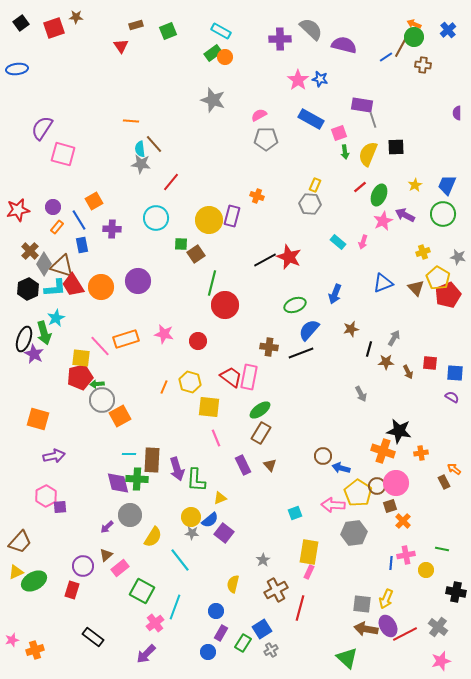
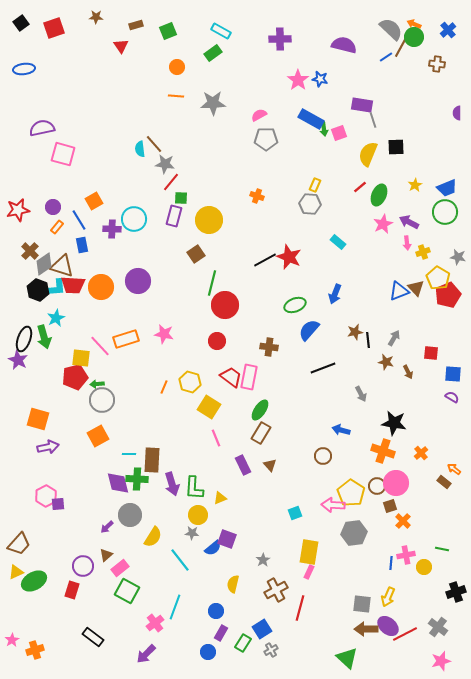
brown star at (76, 17): moved 20 px right
gray semicircle at (311, 29): moved 80 px right
orange circle at (225, 57): moved 48 px left, 10 px down
brown cross at (423, 65): moved 14 px right, 1 px up
blue ellipse at (17, 69): moved 7 px right
gray star at (213, 100): moved 3 px down; rotated 20 degrees counterclockwise
orange line at (131, 121): moved 45 px right, 25 px up
purple semicircle at (42, 128): rotated 45 degrees clockwise
green arrow at (345, 152): moved 21 px left, 23 px up
gray star at (141, 164): moved 24 px right
blue trapezoid at (447, 185): moved 3 px down; rotated 135 degrees counterclockwise
green circle at (443, 214): moved 2 px right, 2 px up
purple arrow at (405, 215): moved 4 px right, 7 px down
purple rectangle at (232, 216): moved 58 px left
cyan circle at (156, 218): moved 22 px left, 1 px down
pink star at (383, 221): moved 3 px down
pink arrow at (363, 242): moved 44 px right, 1 px down; rotated 24 degrees counterclockwise
green square at (181, 244): moved 46 px up
gray diamond at (44, 264): rotated 25 degrees clockwise
blue triangle at (383, 283): moved 16 px right, 8 px down
red trapezoid at (73, 285): rotated 55 degrees counterclockwise
black hexagon at (28, 289): moved 10 px right, 1 px down; rotated 15 degrees counterclockwise
brown star at (351, 329): moved 4 px right, 3 px down
green arrow at (44, 333): moved 4 px down
red circle at (198, 341): moved 19 px right
black line at (369, 349): moved 1 px left, 9 px up; rotated 21 degrees counterclockwise
black line at (301, 353): moved 22 px right, 15 px down
purple star at (34, 354): moved 16 px left, 6 px down
brown star at (386, 362): rotated 14 degrees clockwise
red square at (430, 363): moved 1 px right, 10 px up
blue square at (455, 373): moved 2 px left, 1 px down
red pentagon at (80, 377): moved 5 px left
yellow square at (209, 407): rotated 25 degrees clockwise
green ellipse at (260, 410): rotated 20 degrees counterclockwise
orange square at (120, 416): moved 22 px left, 20 px down
black star at (399, 431): moved 5 px left, 8 px up
orange cross at (421, 453): rotated 32 degrees counterclockwise
purple arrow at (54, 456): moved 6 px left, 9 px up
blue arrow at (341, 468): moved 38 px up
purple arrow at (177, 469): moved 5 px left, 15 px down
green L-shape at (196, 480): moved 2 px left, 8 px down
brown rectangle at (444, 482): rotated 24 degrees counterclockwise
yellow pentagon at (358, 493): moved 7 px left
purple square at (60, 507): moved 2 px left, 3 px up
yellow circle at (191, 517): moved 7 px right, 2 px up
blue semicircle at (210, 520): moved 3 px right, 28 px down
purple square at (224, 533): moved 3 px right, 6 px down; rotated 18 degrees counterclockwise
brown trapezoid at (20, 542): moved 1 px left, 2 px down
yellow circle at (426, 570): moved 2 px left, 3 px up
green square at (142, 591): moved 15 px left
black cross at (456, 592): rotated 30 degrees counterclockwise
yellow arrow at (386, 599): moved 2 px right, 2 px up
purple ellipse at (388, 626): rotated 20 degrees counterclockwise
brown arrow at (366, 629): rotated 10 degrees counterclockwise
pink star at (12, 640): rotated 16 degrees counterclockwise
